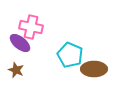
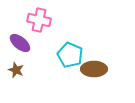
pink cross: moved 8 px right, 7 px up
